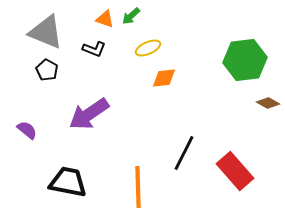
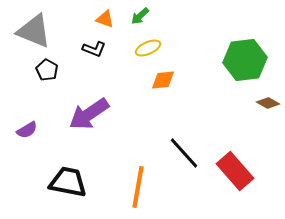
green arrow: moved 9 px right
gray triangle: moved 12 px left, 1 px up
orange diamond: moved 1 px left, 2 px down
purple semicircle: rotated 110 degrees clockwise
black line: rotated 69 degrees counterclockwise
orange line: rotated 12 degrees clockwise
